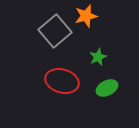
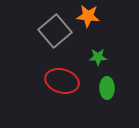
orange star: moved 2 px right; rotated 20 degrees clockwise
green star: rotated 24 degrees clockwise
green ellipse: rotated 65 degrees counterclockwise
